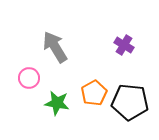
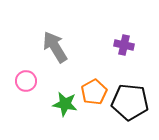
purple cross: rotated 18 degrees counterclockwise
pink circle: moved 3 px left, 3 px down
orange pentagon: moved 1 px up
green star: moved 8 px right, 1 px down
